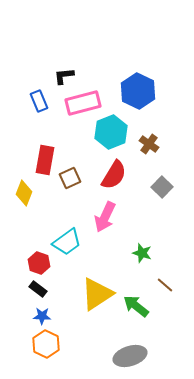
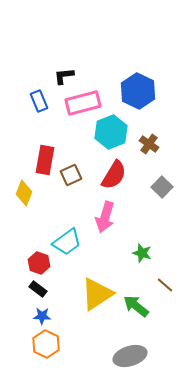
brown square: moved 1 px right, 3 px up
pink arrow: rotated 8 degrees counterclockwise
